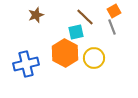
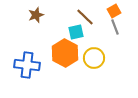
gray line: moved 3 px right
blue cross: moved 1 px right, 1 px down; rotated 20 degrees clockwise
